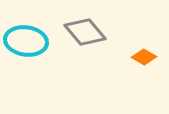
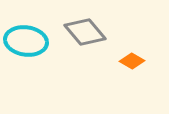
orange diamond: moved 12 px left, 4 px down
